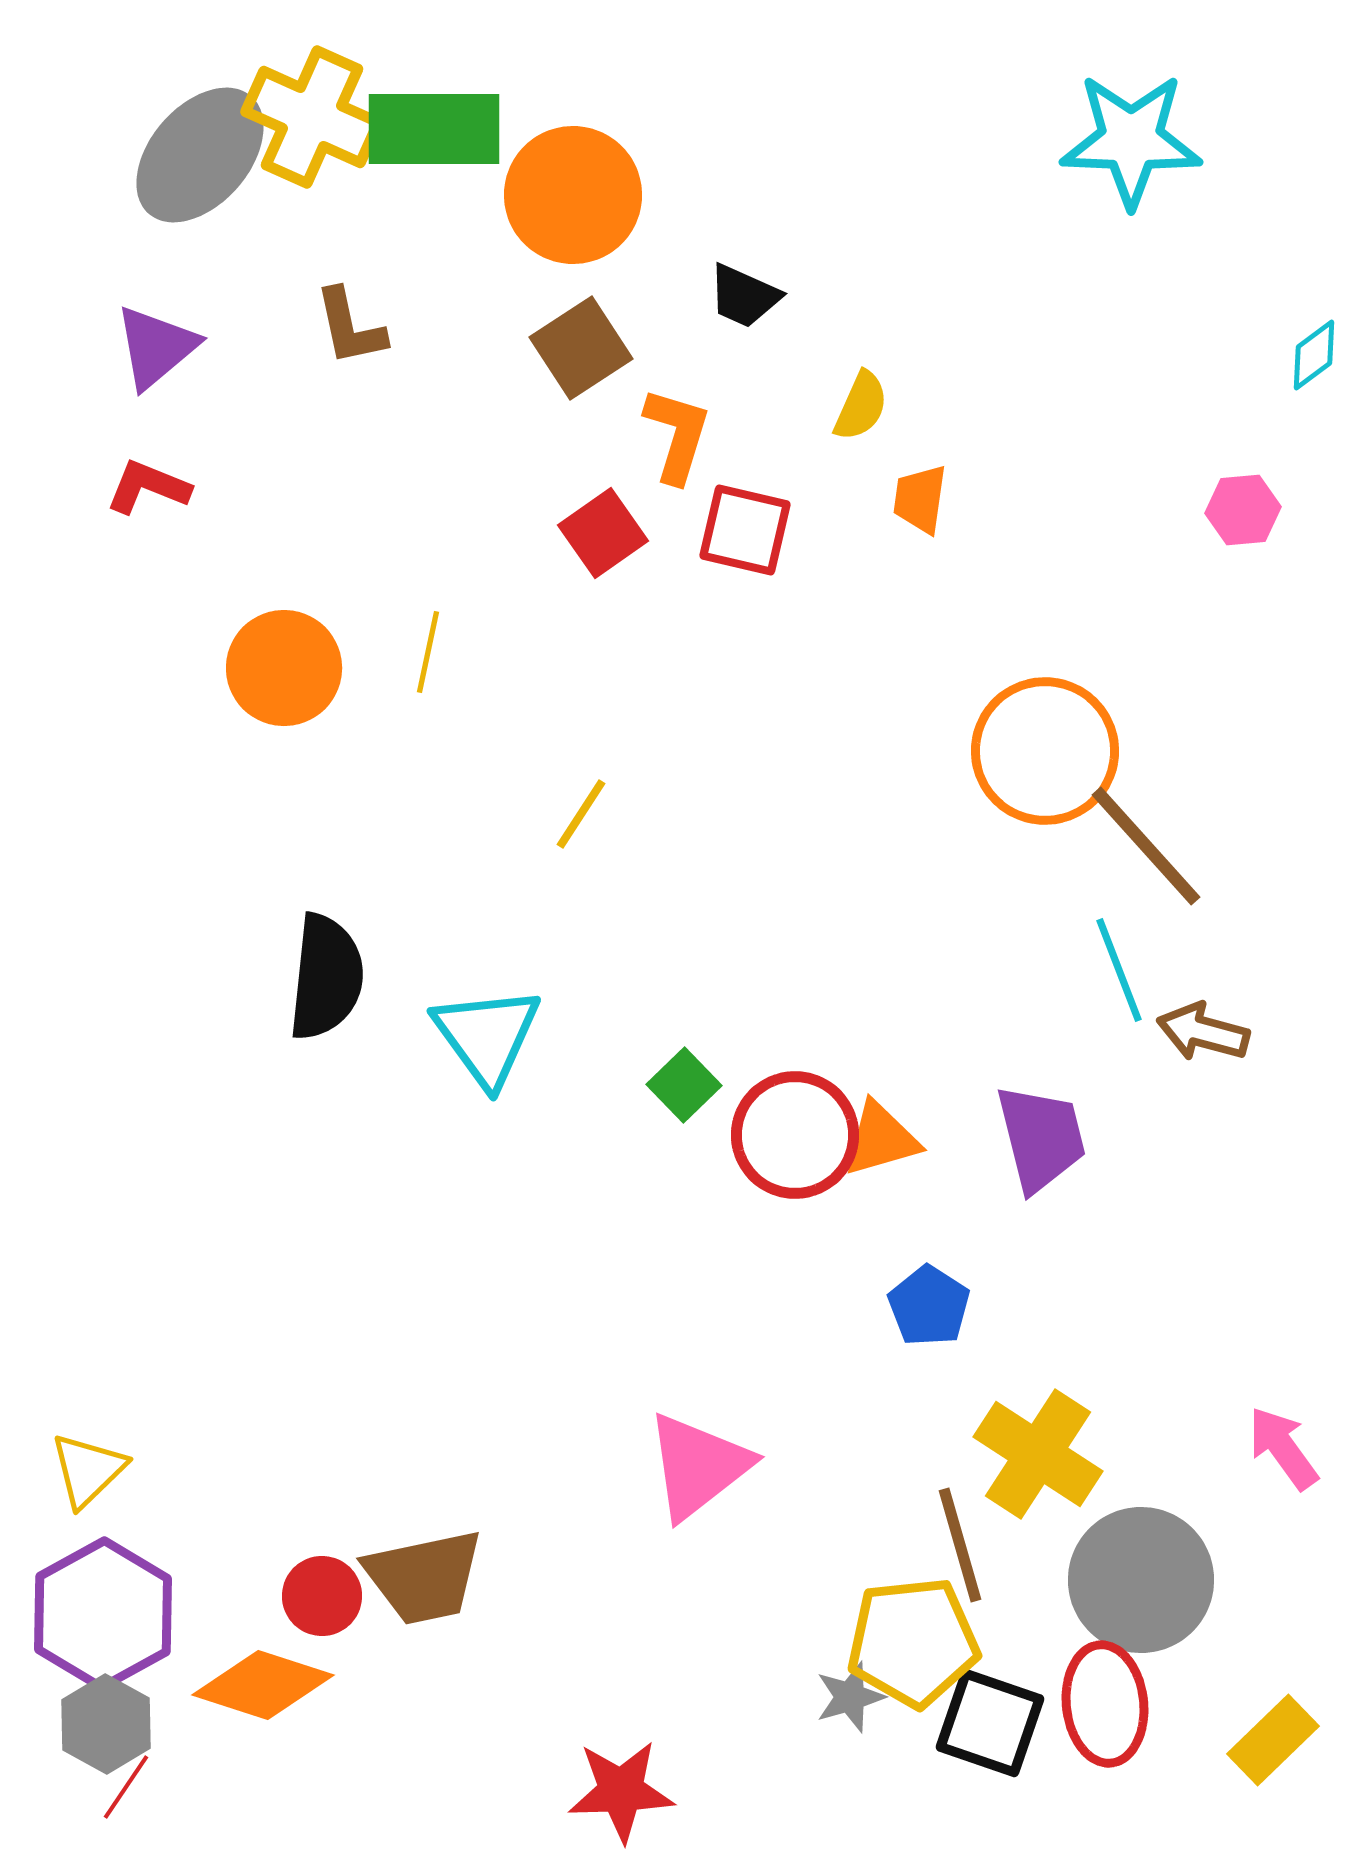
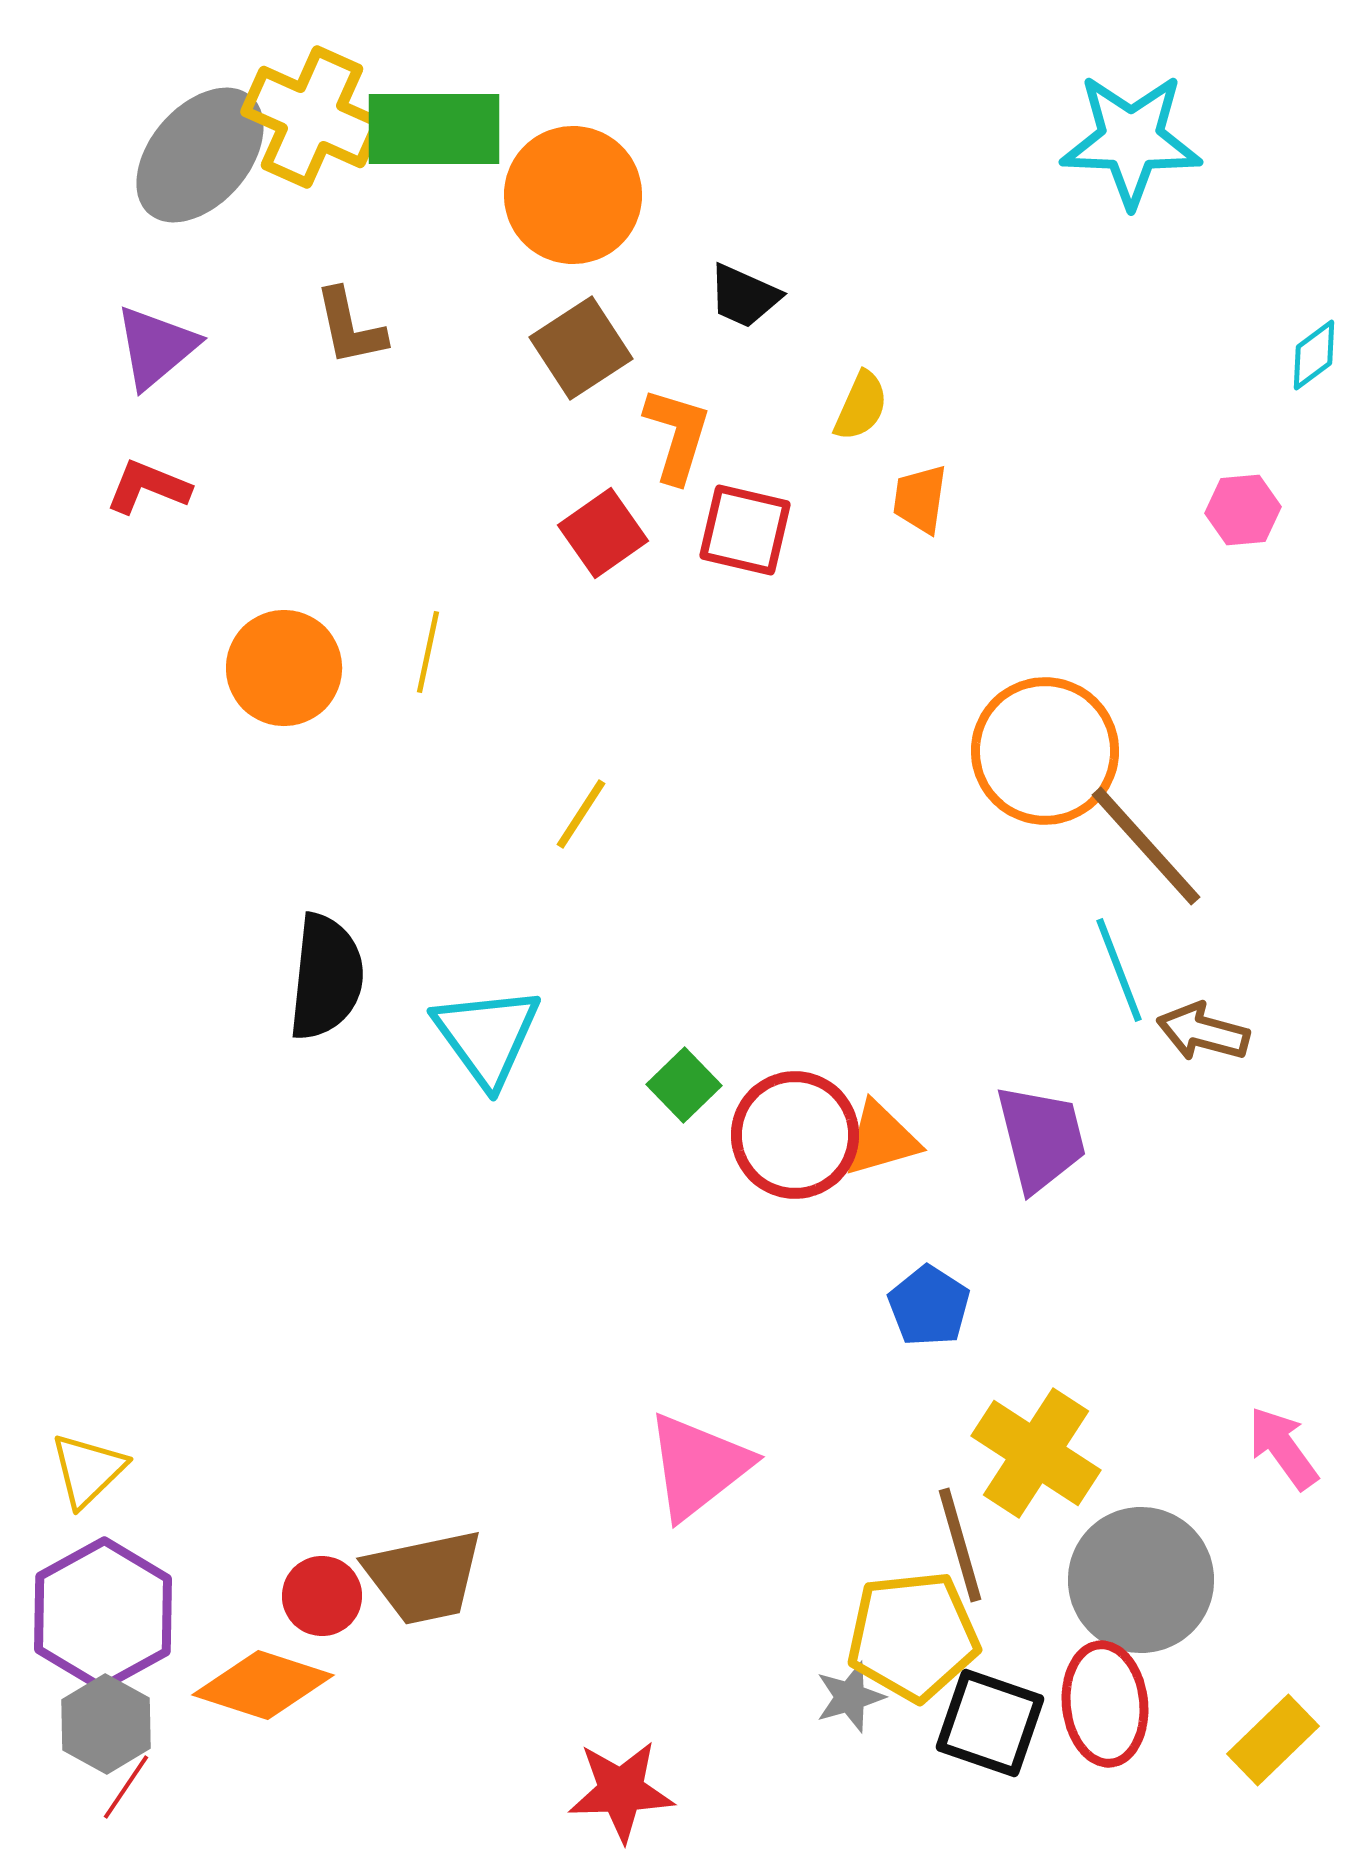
yellow cross at (1038, 1454): moved 2 px left, 1 px up
yellow pentagon at (913, 1642): moved 6 px up
